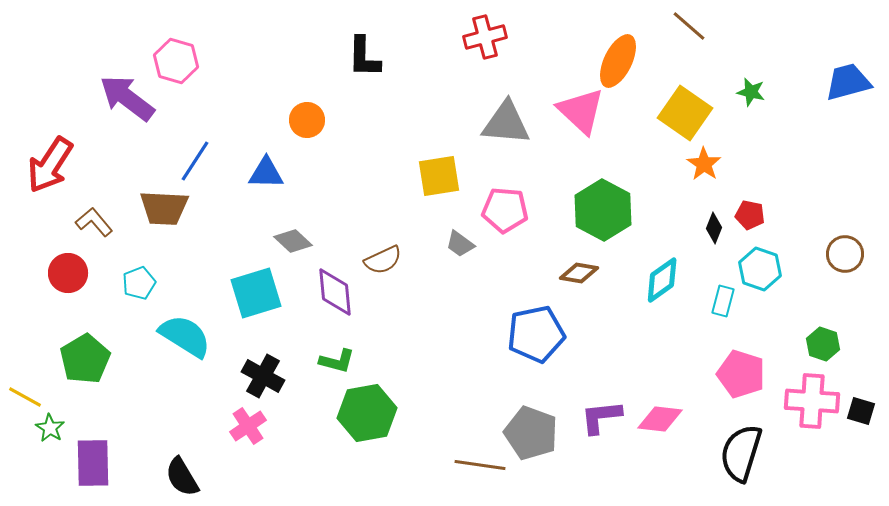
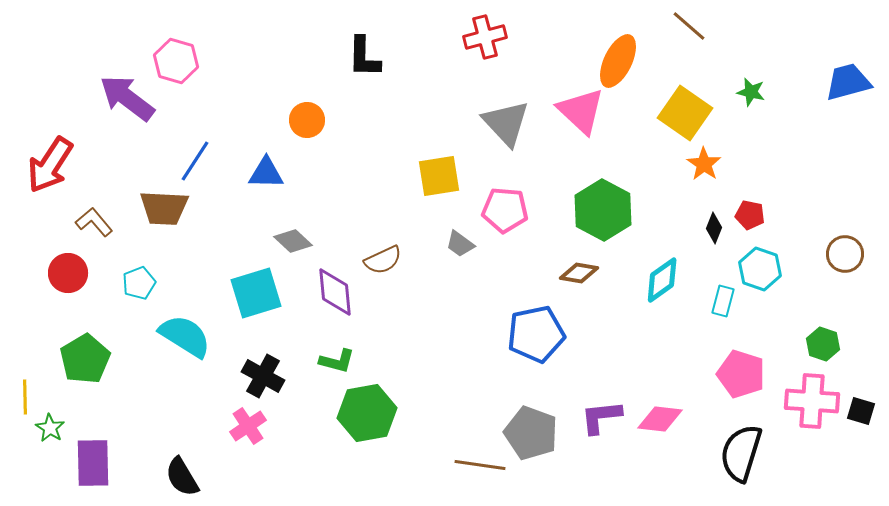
gray triangle at (506, 123): rotated 42 degrees clockwise
yellow line at (25, 397): rotated 60 degrees clockwise
